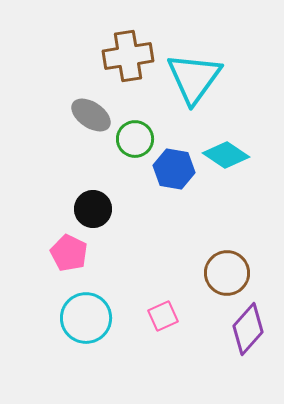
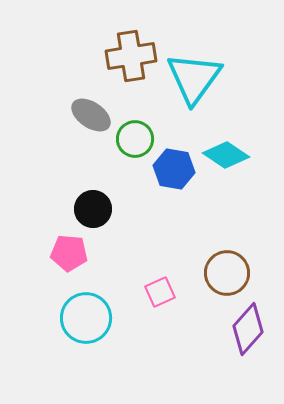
brown cross: moved 3 px right
pink pentagon: rotated 21 degrees counterclockwise
pink square: moved 3 px left, 24 px up
